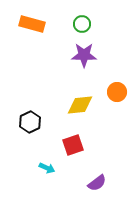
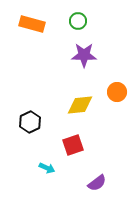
green circle: moved 4 px left, 3 px up
